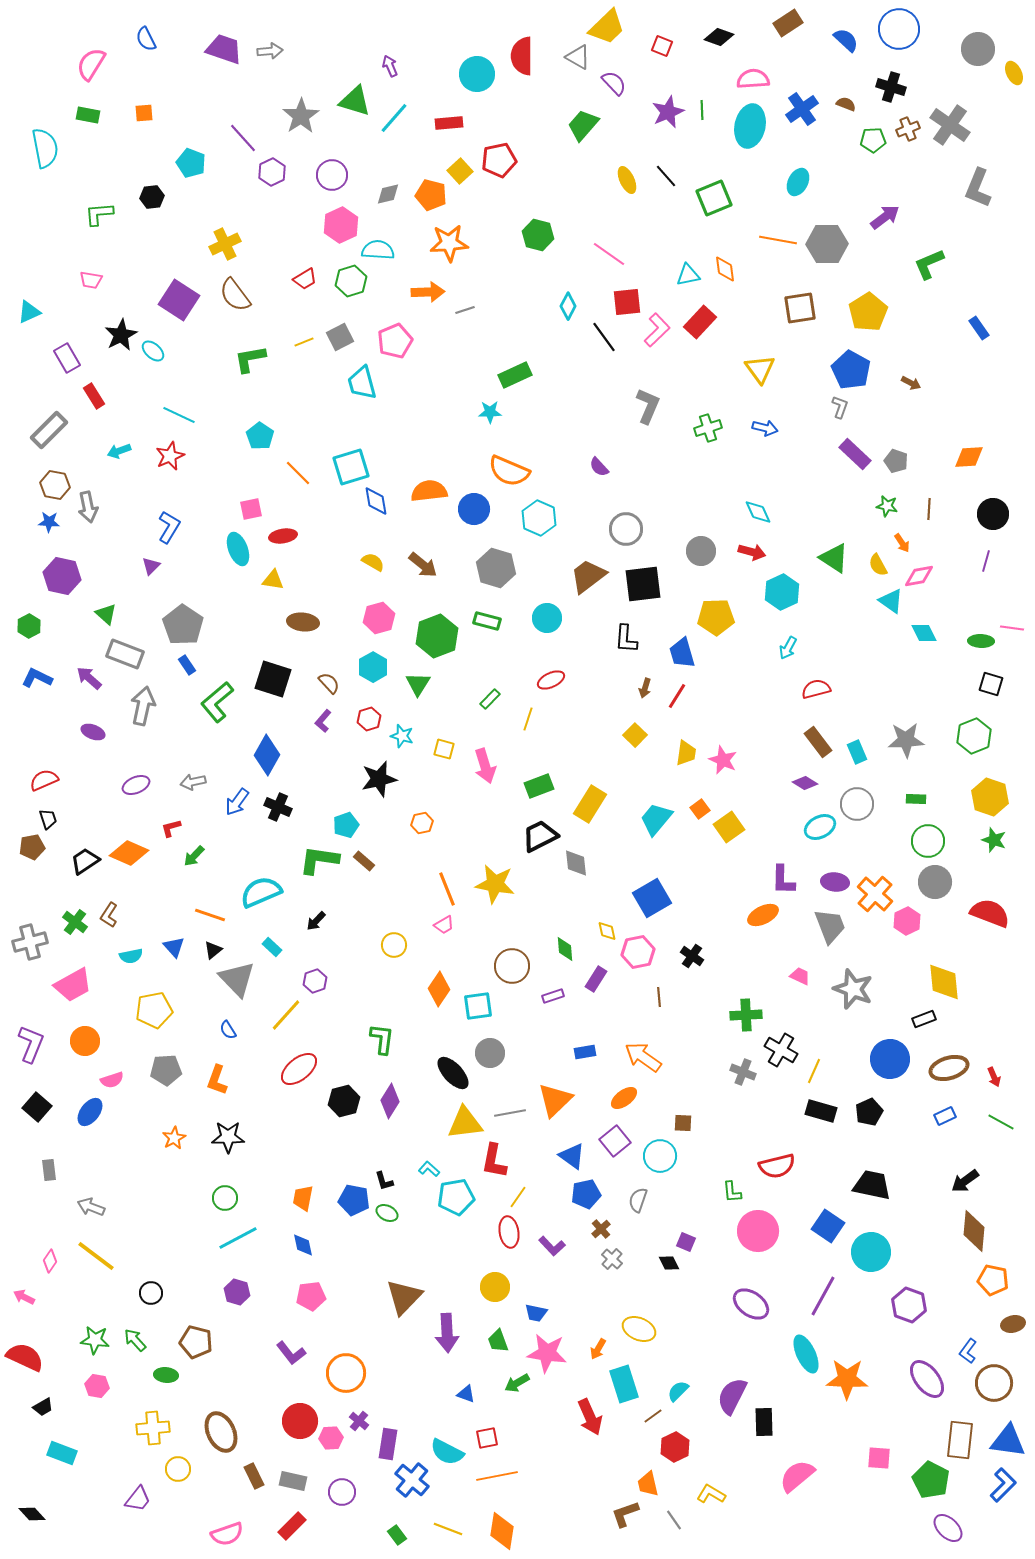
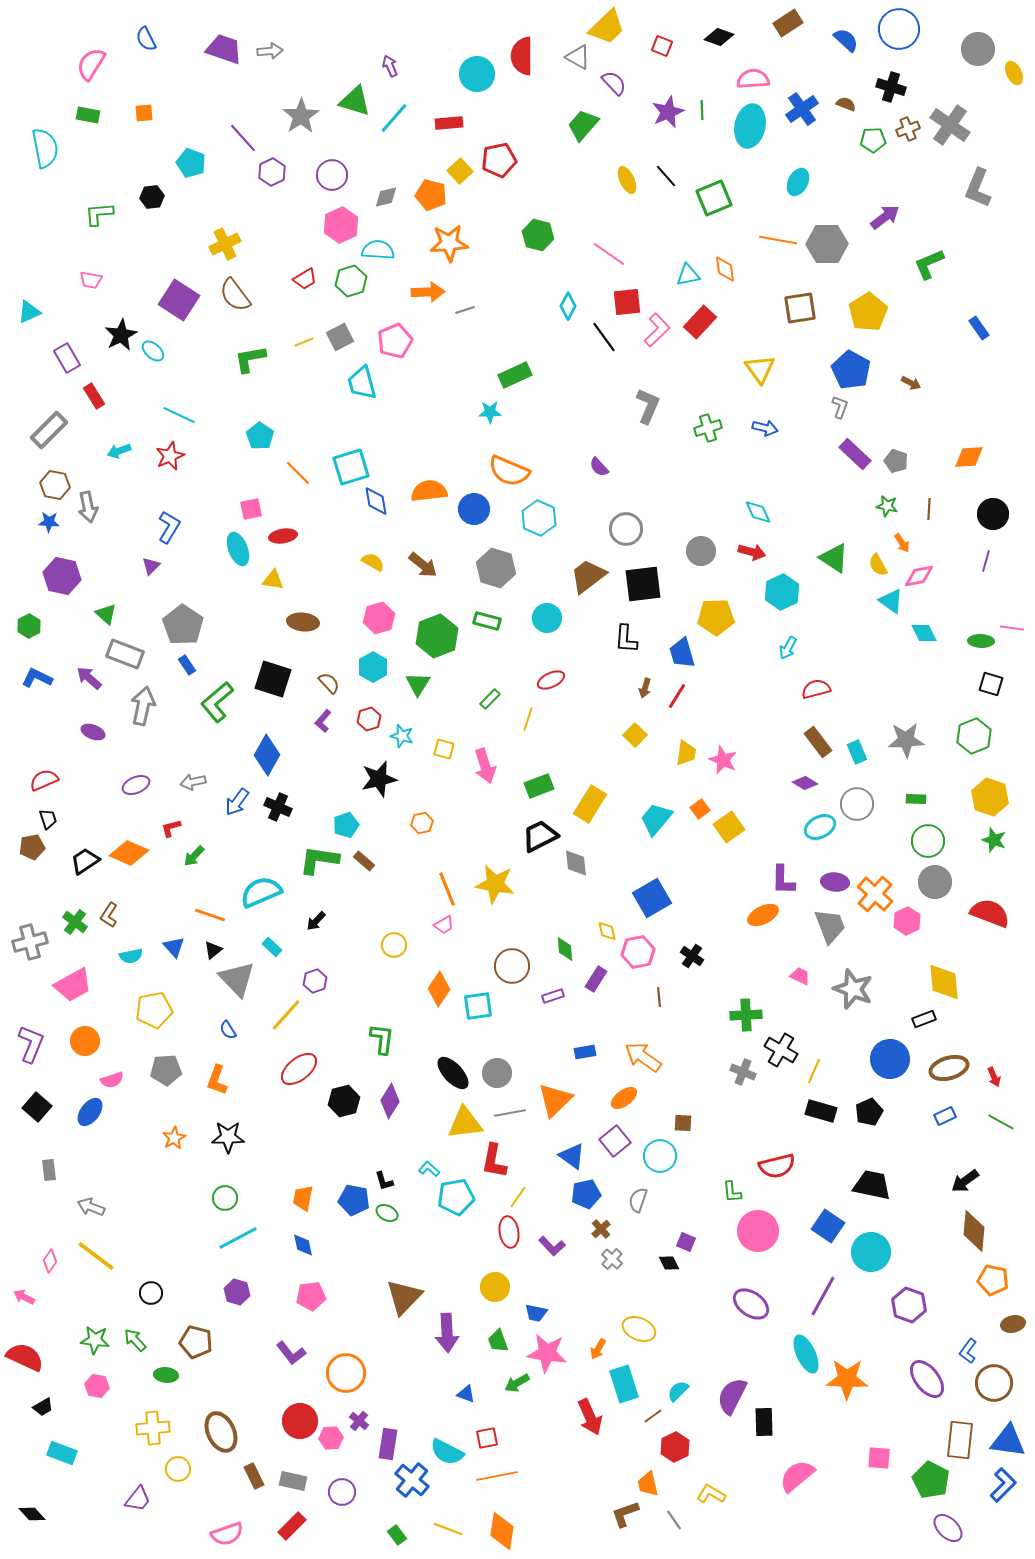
gray diamond at (388, 194): moved 2 px left, 3 px down
gray circle at (490, 1053): moved 7 px right, 20 px down
